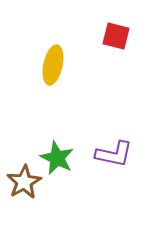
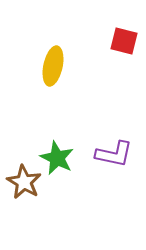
red square: moved 8 px right, 5 px down
yellow ellipse: moved 1 px down
brown star: rotated 12 degrees counterclockwise
